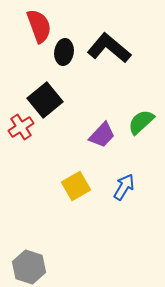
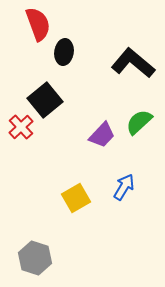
red semicircle: moved 1 px left, 2 px up
black L-shape: moved 24 px right, 15 px down
green semicircle: moved 2 px left
red cross: rotated 10 degrees counterclockwise
yellow square: moved 12 px down
gray hexagon: moved 6 px right, 9 px up
